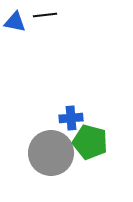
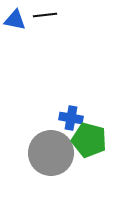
blue triangle: moved 2 px up
blue cross: rotated 15 degrees clockwise
green pentagon: moved 1 px left, 2 px up
